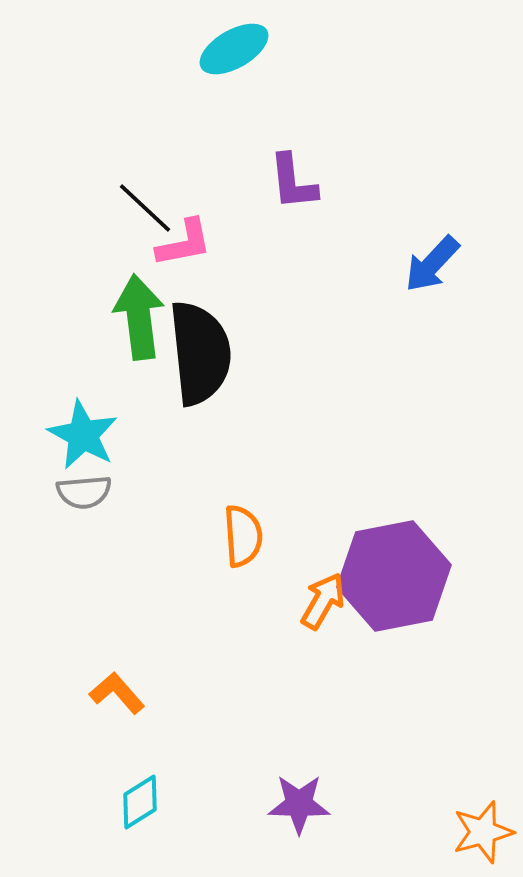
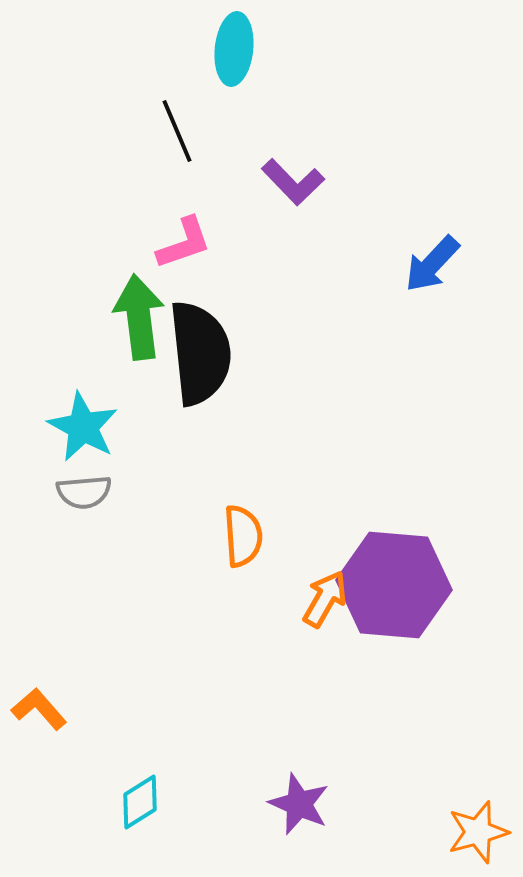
cyan ellipse: rotated 54 degrees counterclockwise
purple L-shape: rotated 38 degrees counterclockwise
black line: moved 32 px right, 77 px up; rotated 24 degrees clockwise
pink L-shape: rotated 8 degrees counterclockwise
cyan star: moved 8 px up
purple hexagon: moved 9 px down; rotated 16 degrees clockwise
orange arrow: moved 2 px right, 2 px up
orange L-shape: moved 78 px left, 16 px down
purple star: rotated 22 degrees clockwise
orange star: moved 5 px left
